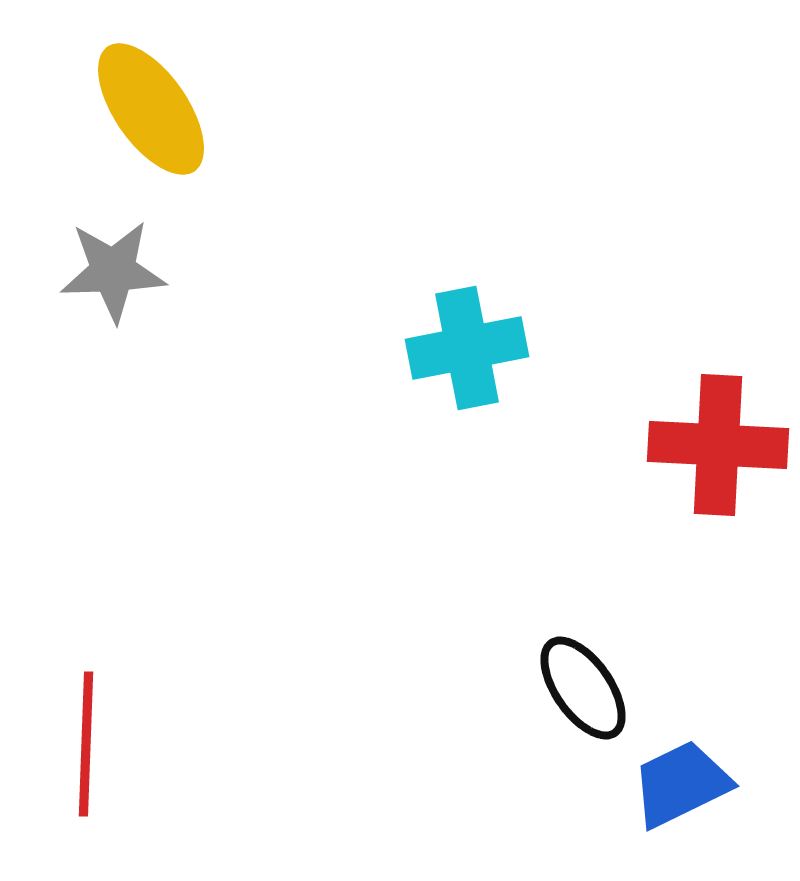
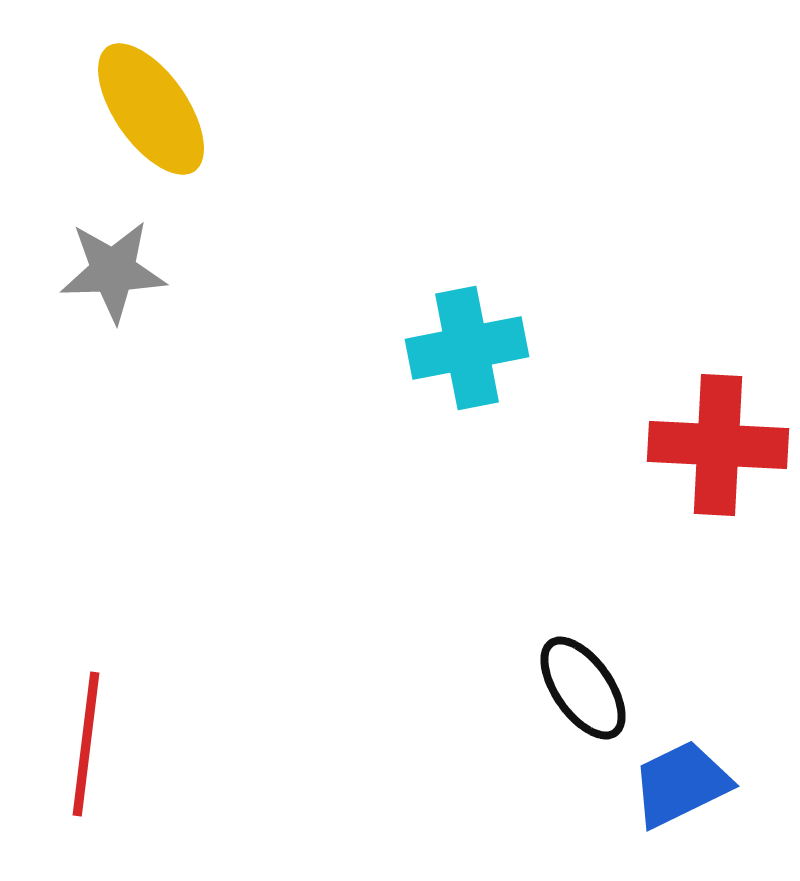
red line: rotated 5 degrees clockwise
